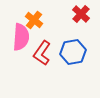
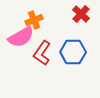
orange cross: rotated 30 degrees clockwise
pink semicircle: rotated 56 degrees clockwise
blue hexagon: rotated 10 degrees clockwise
